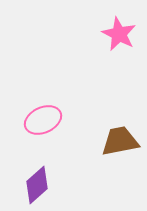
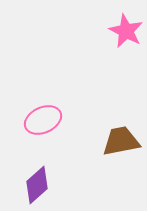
pink star: moved 7 px right, 3 px up
brown trapezoid: moved 1 px right
